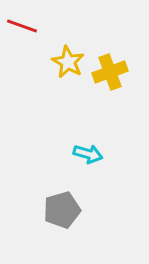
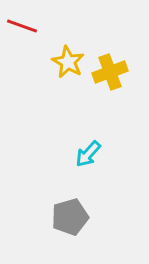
cyan arrow: rotated 116 degrees clockwise
gray pentagon: moved 8 px right, 7 px down
